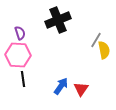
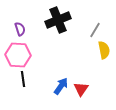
purple semicircle: moved 4 px up
gray line: moved 1 px left, 10 px up
